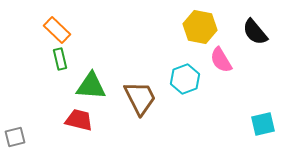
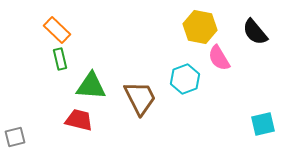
pink semicircle: moved 2 px left, 2 px up
